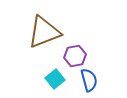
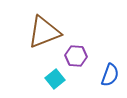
purple hexagon: moved 1 px right; rotated 15 degrees clockwise
blue semicircle: moved 21 px right, 5 px up; rotated 35 degrees clockwise
